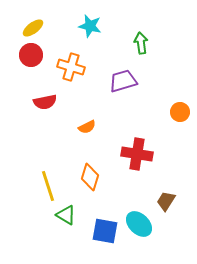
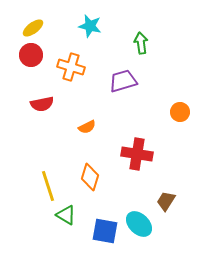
red semicircle: moved 3 px left, 2 px down
